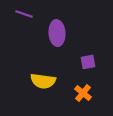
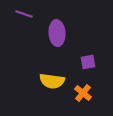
yellow semicircle: moved 9 px right
